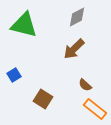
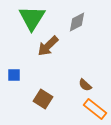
gray diamond: moved 5 px down
green triangle: moved 8 px right, 7 px up; rotated 48 degrees clockwise
brown arrow: moved 26 px left, 3 px up
blue square: rotated 32 degrees clockwise
